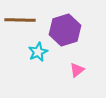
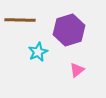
purple hexagon: moved 4 px right
